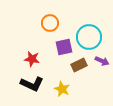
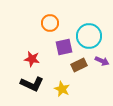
cyan circle: moved 1 px up
